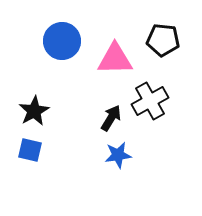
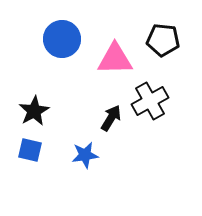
blue circle: moved 2 px up
blue star: moved 33 px left
